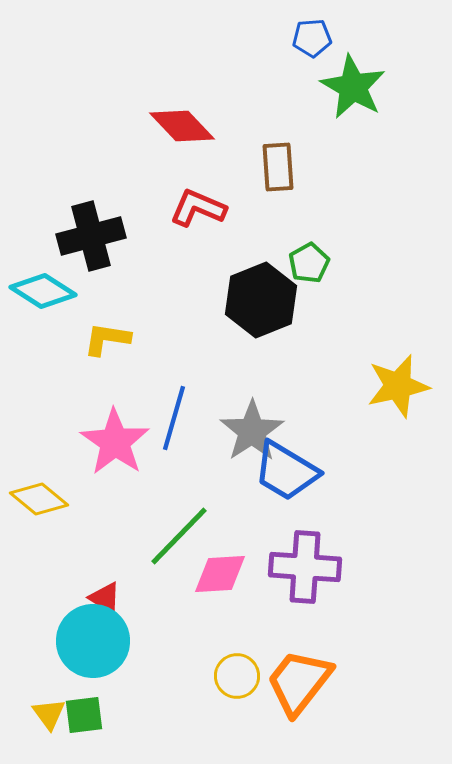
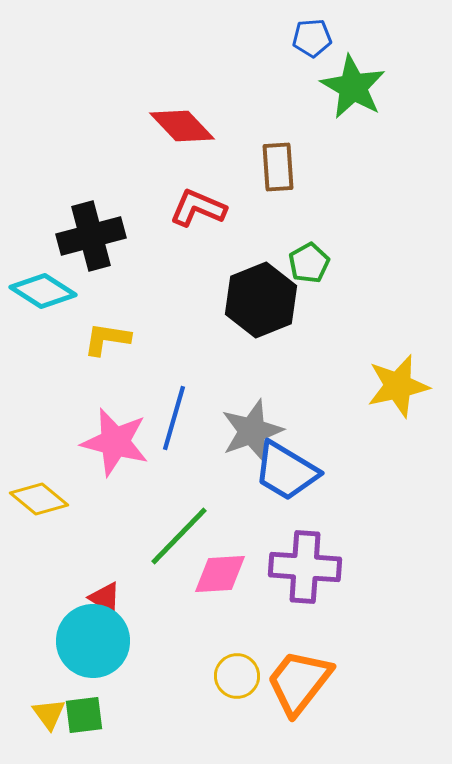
gray star: rotated 14 degrees clockwise
pink star: rotated 20 degrees counterclockwise
